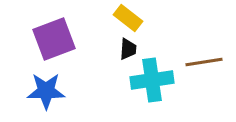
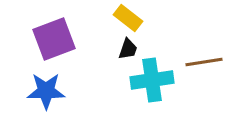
black trapezoid: rotated 15 degrees clockwise
